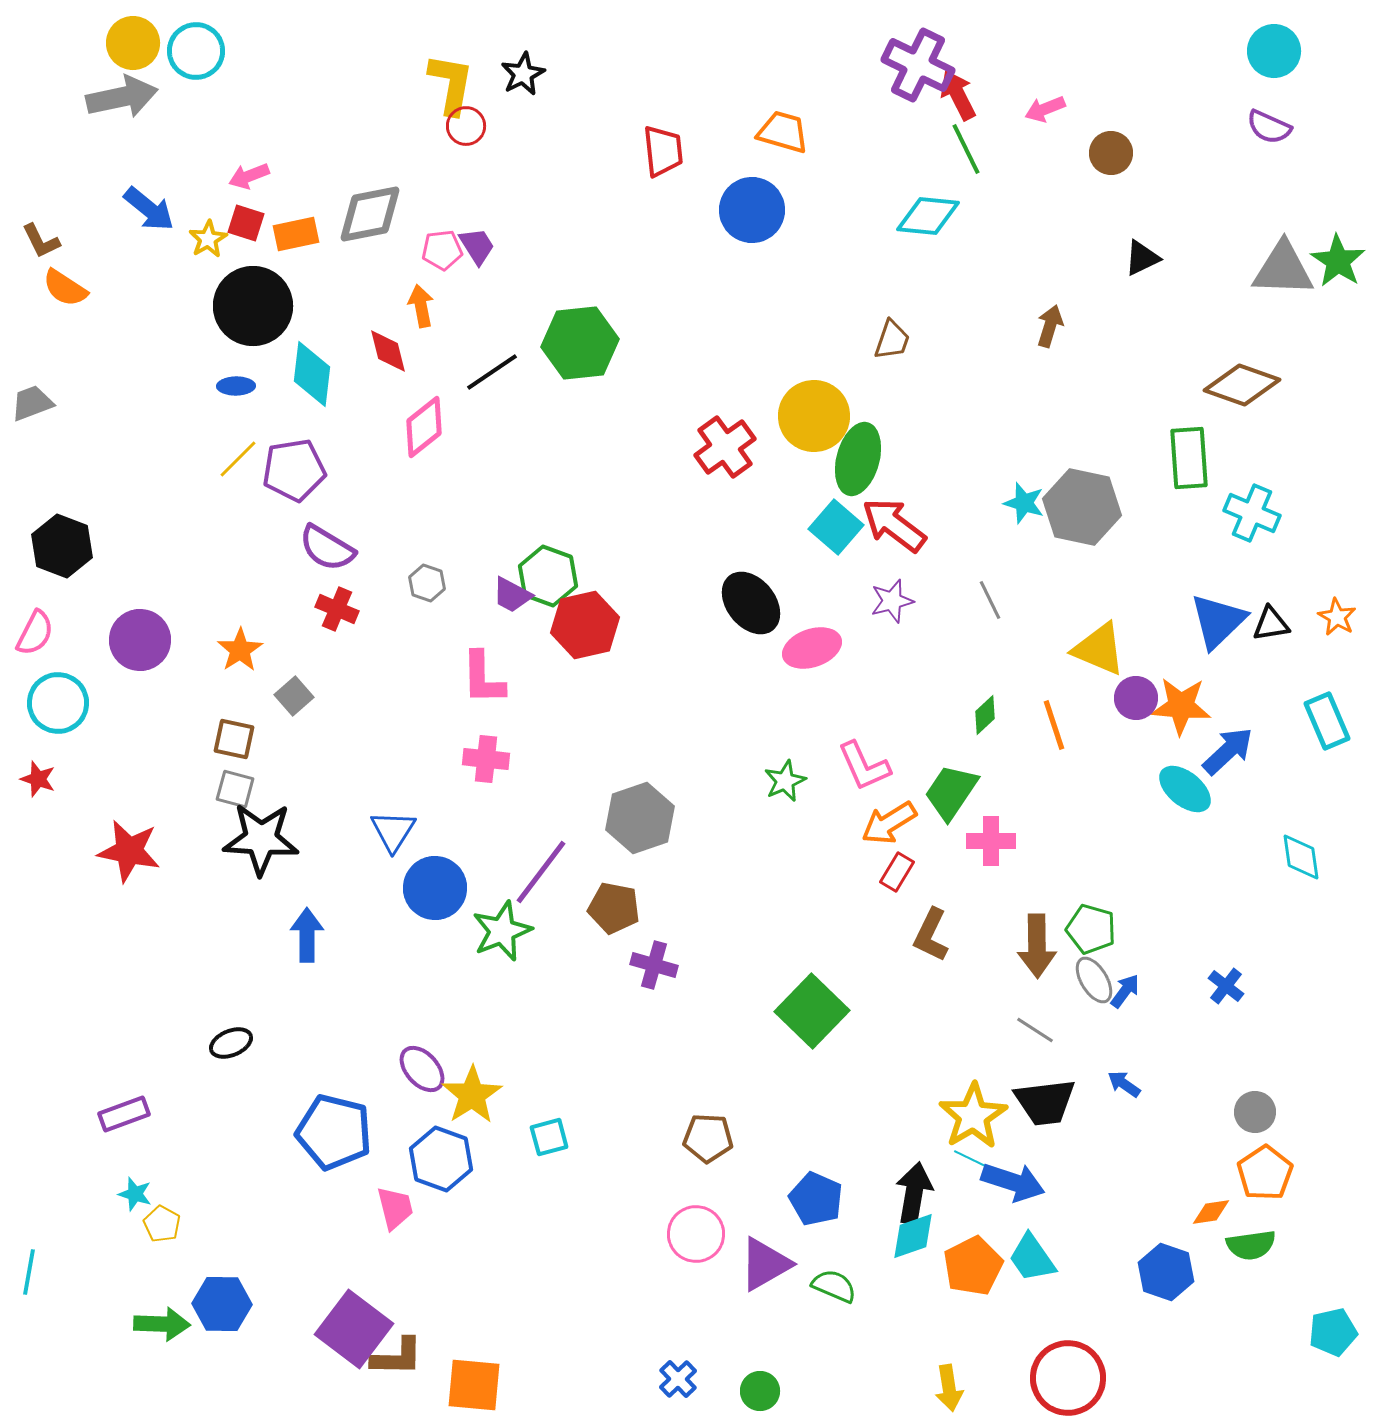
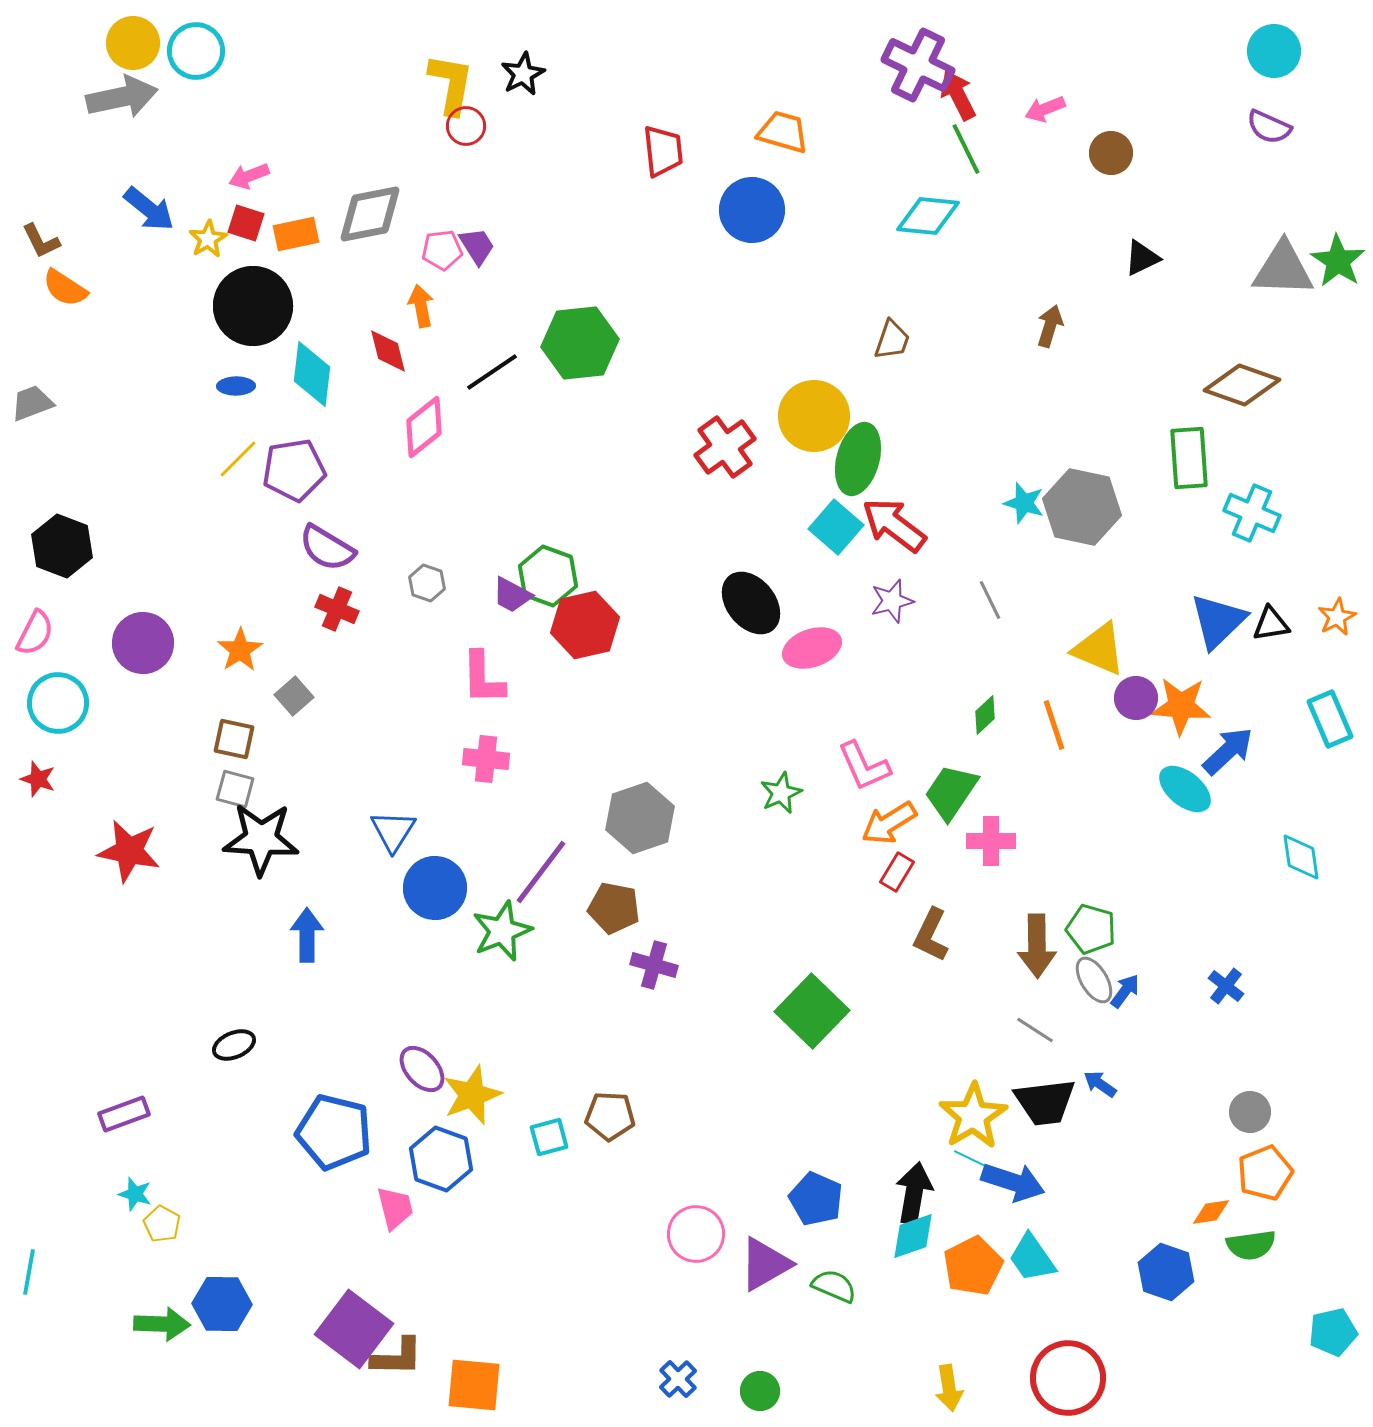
orange star at (1337, 617): rotated 15 degrees clockwise
purple circle at (140, 640): moved 3 px right, 3 px down
cyan rectangle at (1327, 721): moved 3 px right, 2 px up
green star at (785, 781): moved 4 px left, 12 px down
black ellipse at (231, 1043): moved 3 px right, 2 px down
blue arrow at (1124, 1084): moved 24 px left
yellow star at (472, 1095): rotated 12 degrees clockwise
gray circle at (1255, 1112): moved 5 px left
brown pentagon at (708, 1138): moved 98 px left, 22 px up
orange pentagon at (1265, 1173): rotated 12 degrees clockwise
